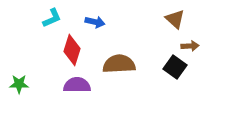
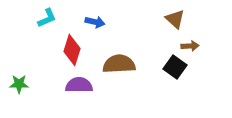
cyan L-shape: moved 5 px left
purple semicircle: moved 2 px right
